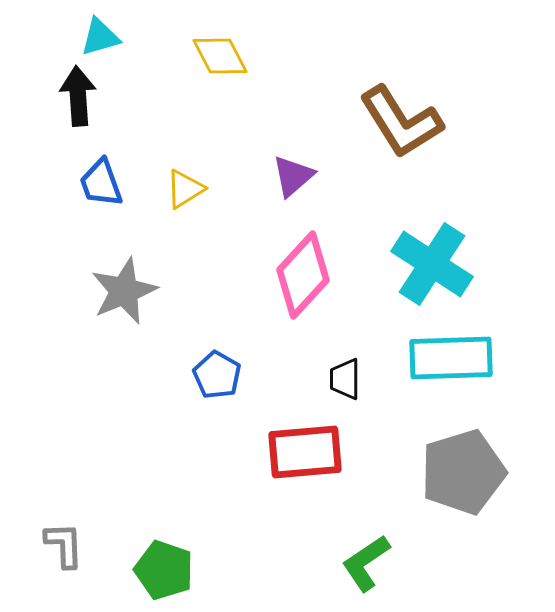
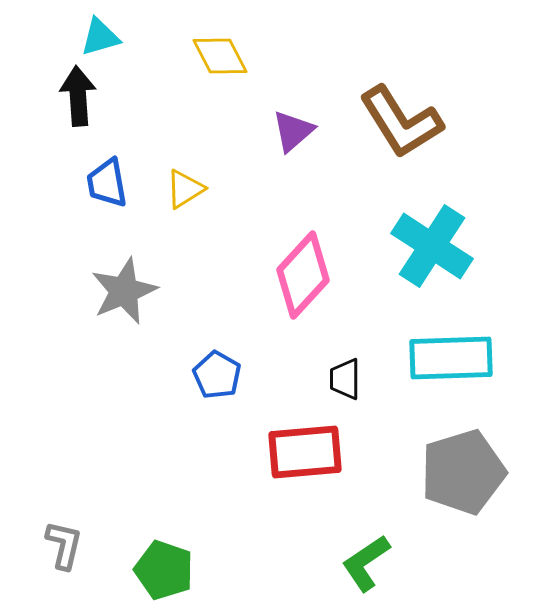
purple triangle: moved 45 px up
blue trapezoid: moved 6 px right; rotated 10 degrees clockwise
cyan cross: moved 18 px up
gray L-shape: rotated 15 degrees clockwise
